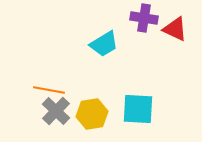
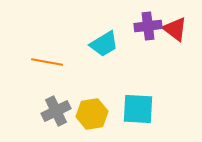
purple cross: moved 4 px right, 8 px down; rotated 16 degrees counterclockwise
red triangle: rotated 12 degrees clockwise
orange line: moved 2 px left, 28 px up
gray cross: rotated 20 degrees clockwise
